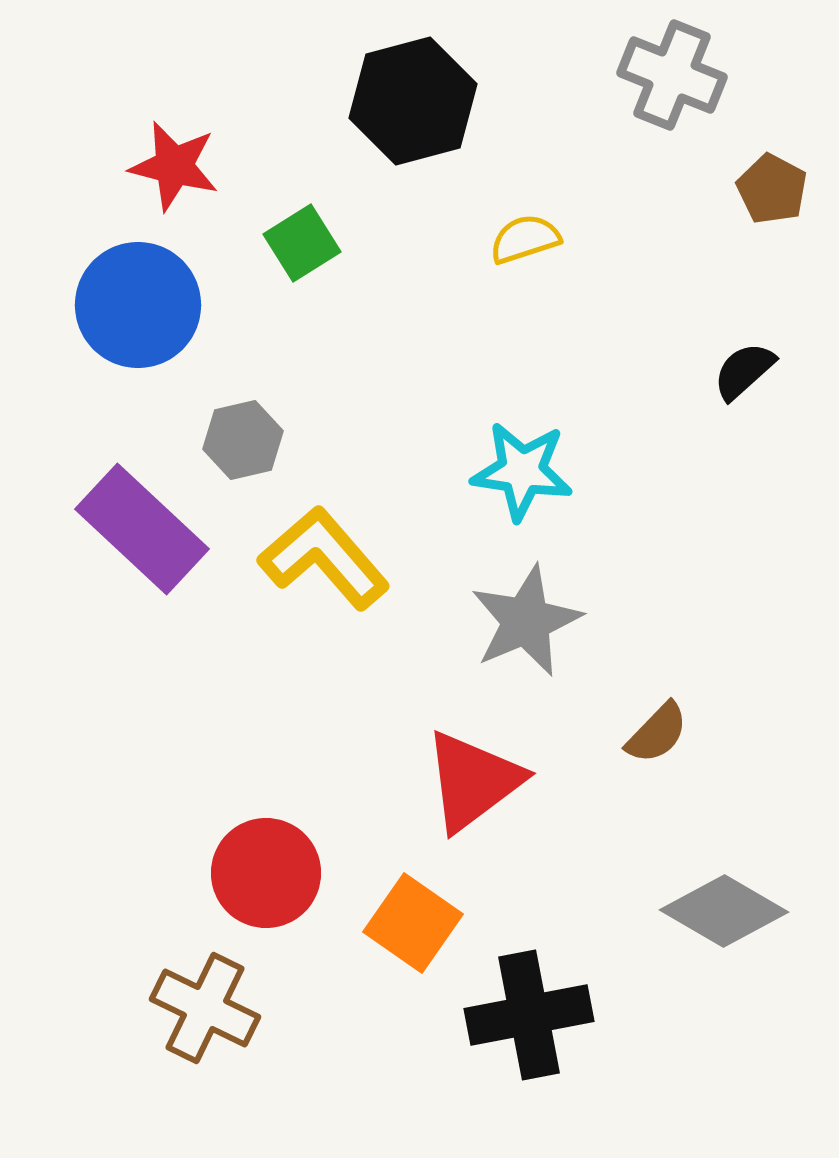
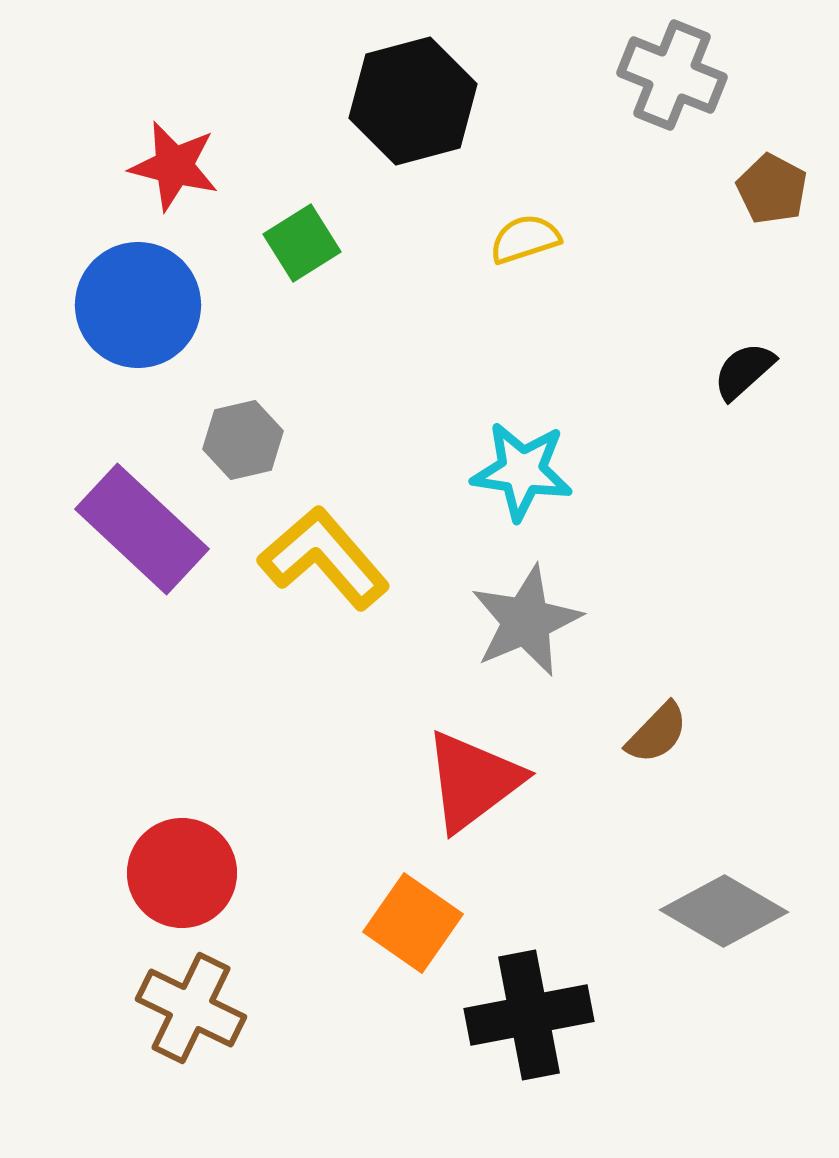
red circle: moved 84 px left
brown cross: moved 14 px left
